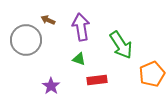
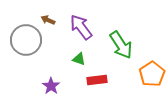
purple arrow: rotated 28 degrees counterclockwise
orange pentagon: rotated 10 degrees counterclockwise
